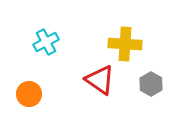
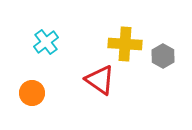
cyan cross: rotated 10 degrees counterclockwise
gray hexagon: moved 12 px right, 28 px up
orange circle: moved 3 px right, 1 px up
